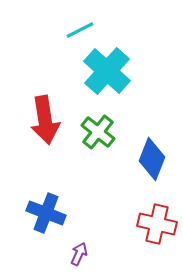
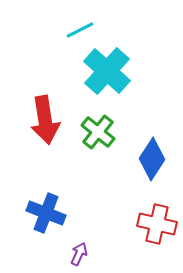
blue diamond: rotated 12 degrees clockwise
